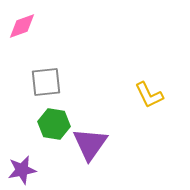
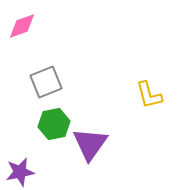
gray square: rotated 16 degrees counterclockwise
yellow L-shape: rotated 12 degrees clockwise
green hexagon: rotated 20 degrees counterclockwise
purple star: moved 2 px left, 2 px down
